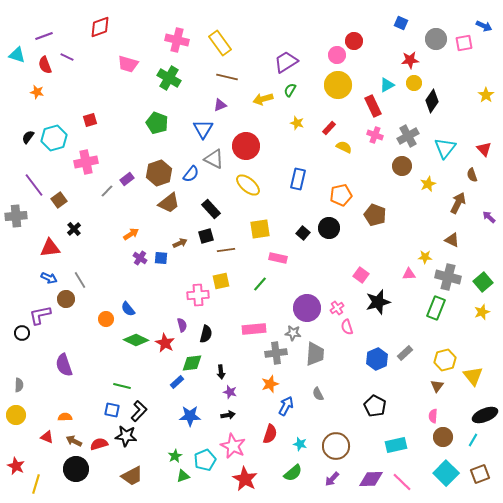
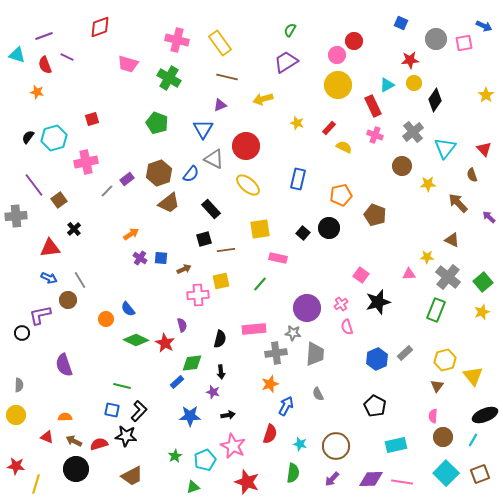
green semicircle at (290, 90): moved 60 px up
black diamond at (432, 101): moved 3 px right, 1 px up
red square at (90, 120): moved 2 px right, 1 px up
gray cross at (408, 136): moved 5 px right, 4 px up; rotated 10 degrees counterclockwise
yellow star at (428, 184): rotated 21 degrees clockwise
brown arrow at (458, 203): rotated 70 degrees counterclockwise
black square at (206, 236): moved 2 px left, 3 px down
brown arrow at (180, 243): moved 4 px right, 26 px down
yellow star at (425, 257): moved 2 px right
gray cross at (448, 277): rotated 25 degrees clockwise
brown circle at (66, 299): moved 2 px right, 1 px down
pink cross at (337, 308): moved 4 px right, 4 px up
green rectangle at (436, 308): moved 2 px down
black semicircle at (206, 334): moved 14 px right, 5 px down
purple star at (230, 392): moved 17 px left
red star at (16, 466): rotated 18 degrees counterclockwise
green semicircle at (293, 473): rotated 42 degrees counterclockwise
green triangle at (183, 476): moved 10 px right, 11 px down
red star at (245, 479): moved 2 px right, 3 px down; rotated 10 degrees counterclockwise
pink line at (402, 482): rotated 35 degrees counterclockwise
